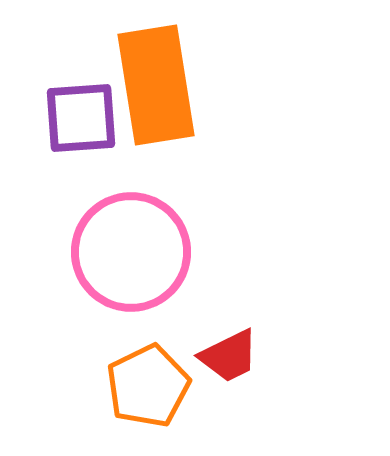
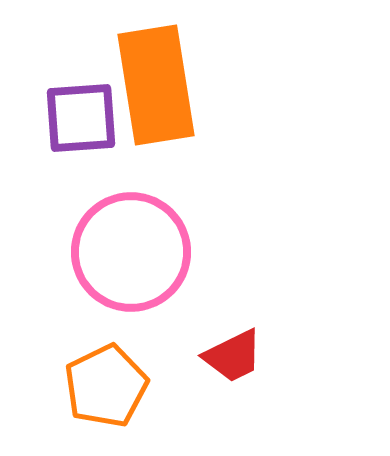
red trapezoid: moved 4 px right
orange pentagon: moved 42 px left
